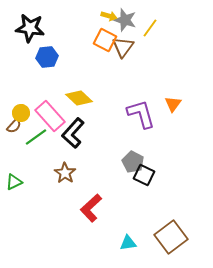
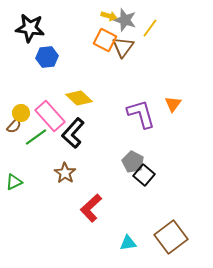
black square: rotated 15 degrees clockwise
